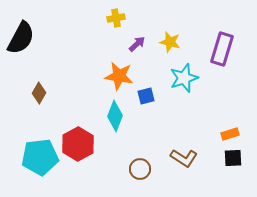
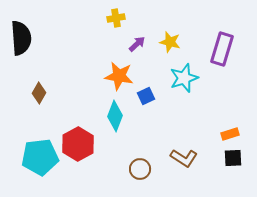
black semicircle: rotated 32 degrees counterclockwise
blue square: rotated 12 degrees counterclockwise
